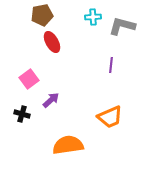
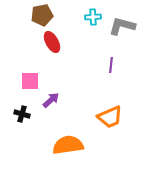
pink square: moved 1 px right, 2 px down; rotated 36 degrees clockwise
